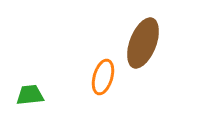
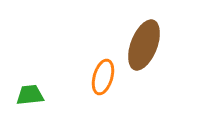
brown ellipse: moved 1 px right, 2 px down
